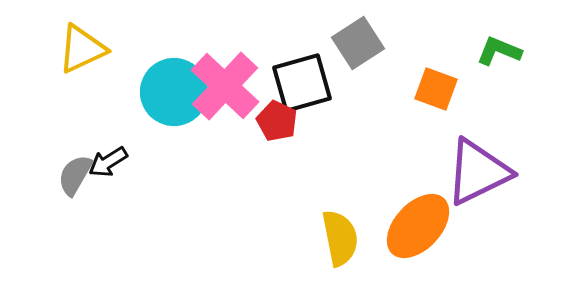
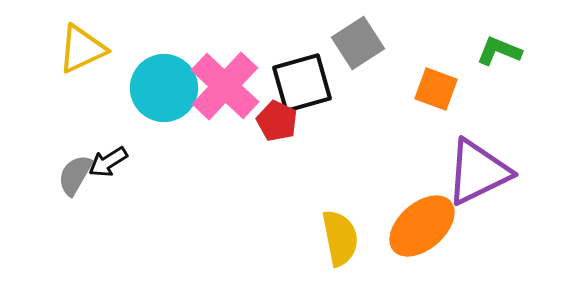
cyan circle: moved 10 px left, 4 px up
orange ellipse: moved 4 px right; rotated 6 degrees clockwise
